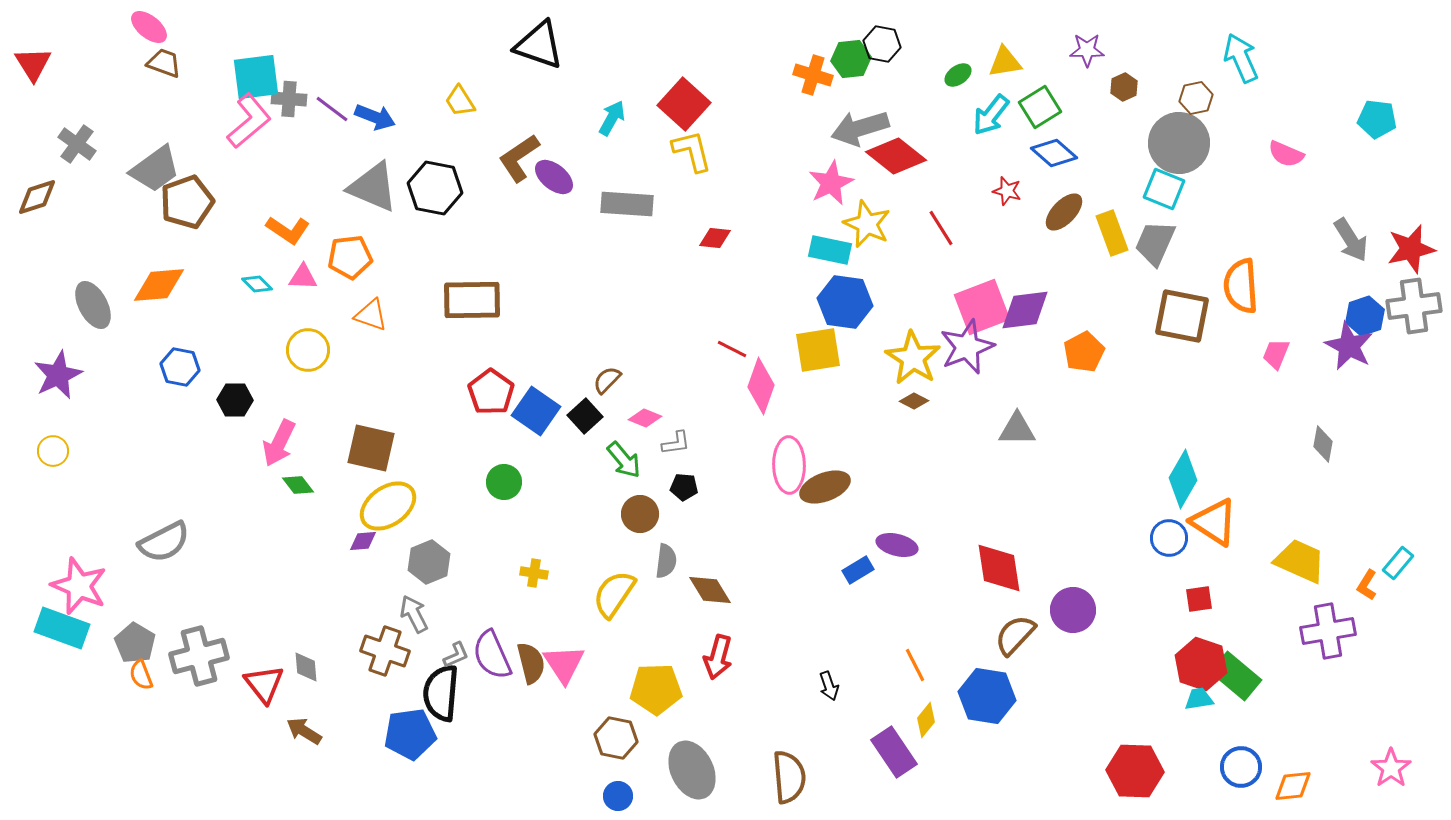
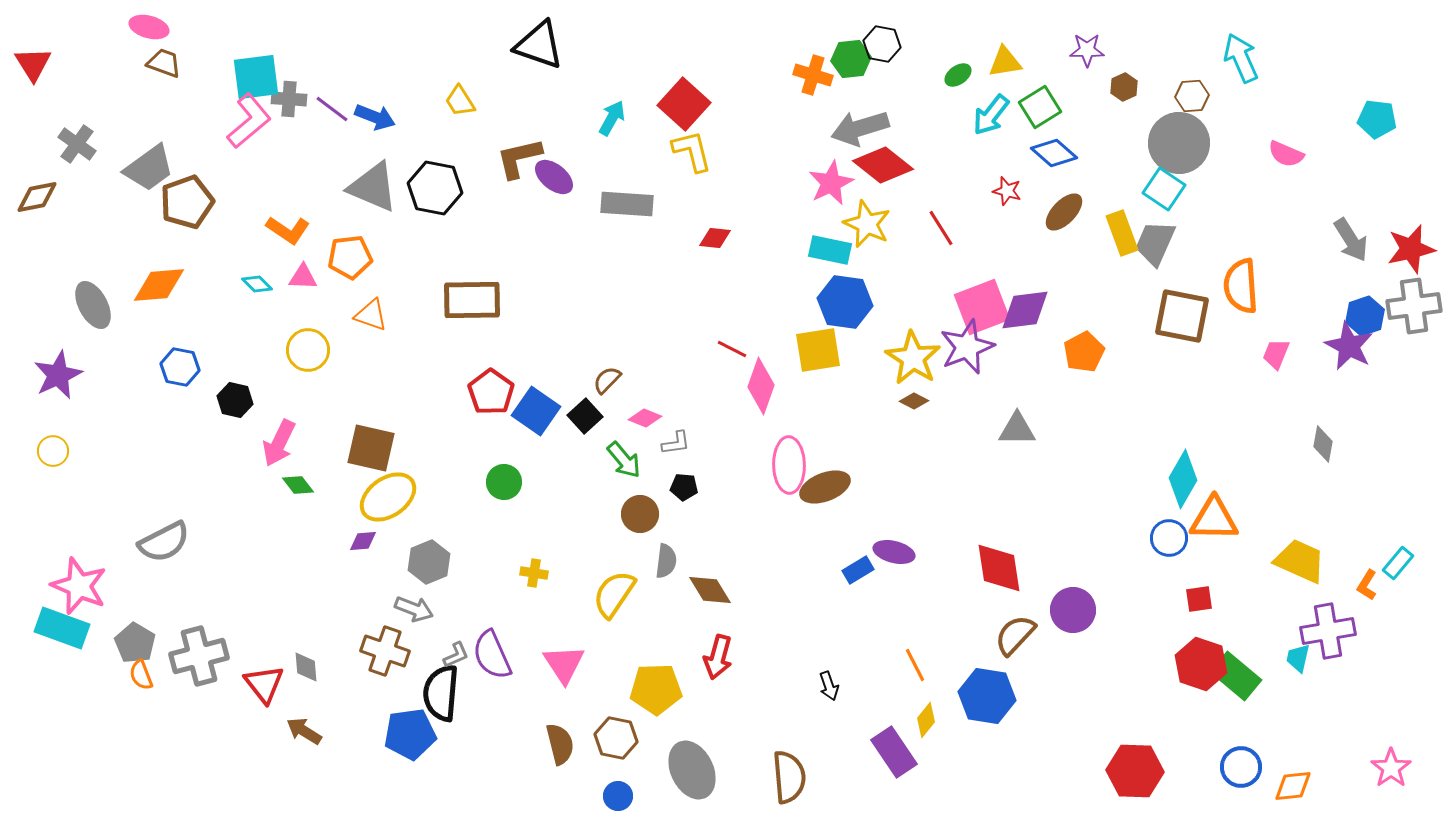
pink ellipse at (149, 27): rotated 24 degrees counterclockwise
brown hexagon at (1196, 98): moved 4 px left, 2 px up; rotated 8 degrees clockwise
red diamond at (896, 156): moved 13 px left, 9 px down
brown L-shape at (519, 158): rotated 21 degrees clockwise
gray trapezoid at (155, 169): moved 6 px left, 1 px up
cyan square at (1164, 189): rotated 12 degrees clockwise
brown diamond at (37, 197): rotated 6 degrees clockwise
yellow rectangle at (1112, 233): moved 10 px right
black hexagon at (235, 400): rotated 12 degrees clockwise
yellow ellipse at (388, 506): moved 9 px up
orange triangle at (1214, 522): moved 3 px up; rotated 32 degrees counterclockwise
purple ellipse at (897, 545): moved 3 px left, 7 px down
gray arrow at (414, 614): moved 5 px up; rotated 138 degrees clockwise
brown semicircle at (531, 663): moved 29 px right, 81 px down
cyan trapezoid at (1199, 699): moved 99 px right, 41 px up; rotated 68 degrees counterclockwise
